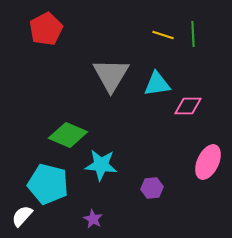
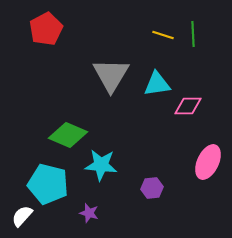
purple star: moved 4 px left, 6 px up; rotated 12 degrees counterclockwise
